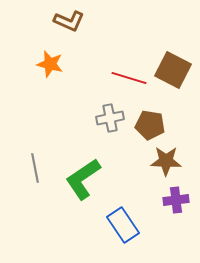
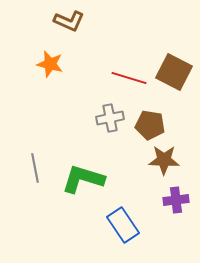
brown square: moved 1 px right, 2 px down
brown star: moved 2 px left, 1 px up
green L-shape: rotated 51 degrees clockwise
